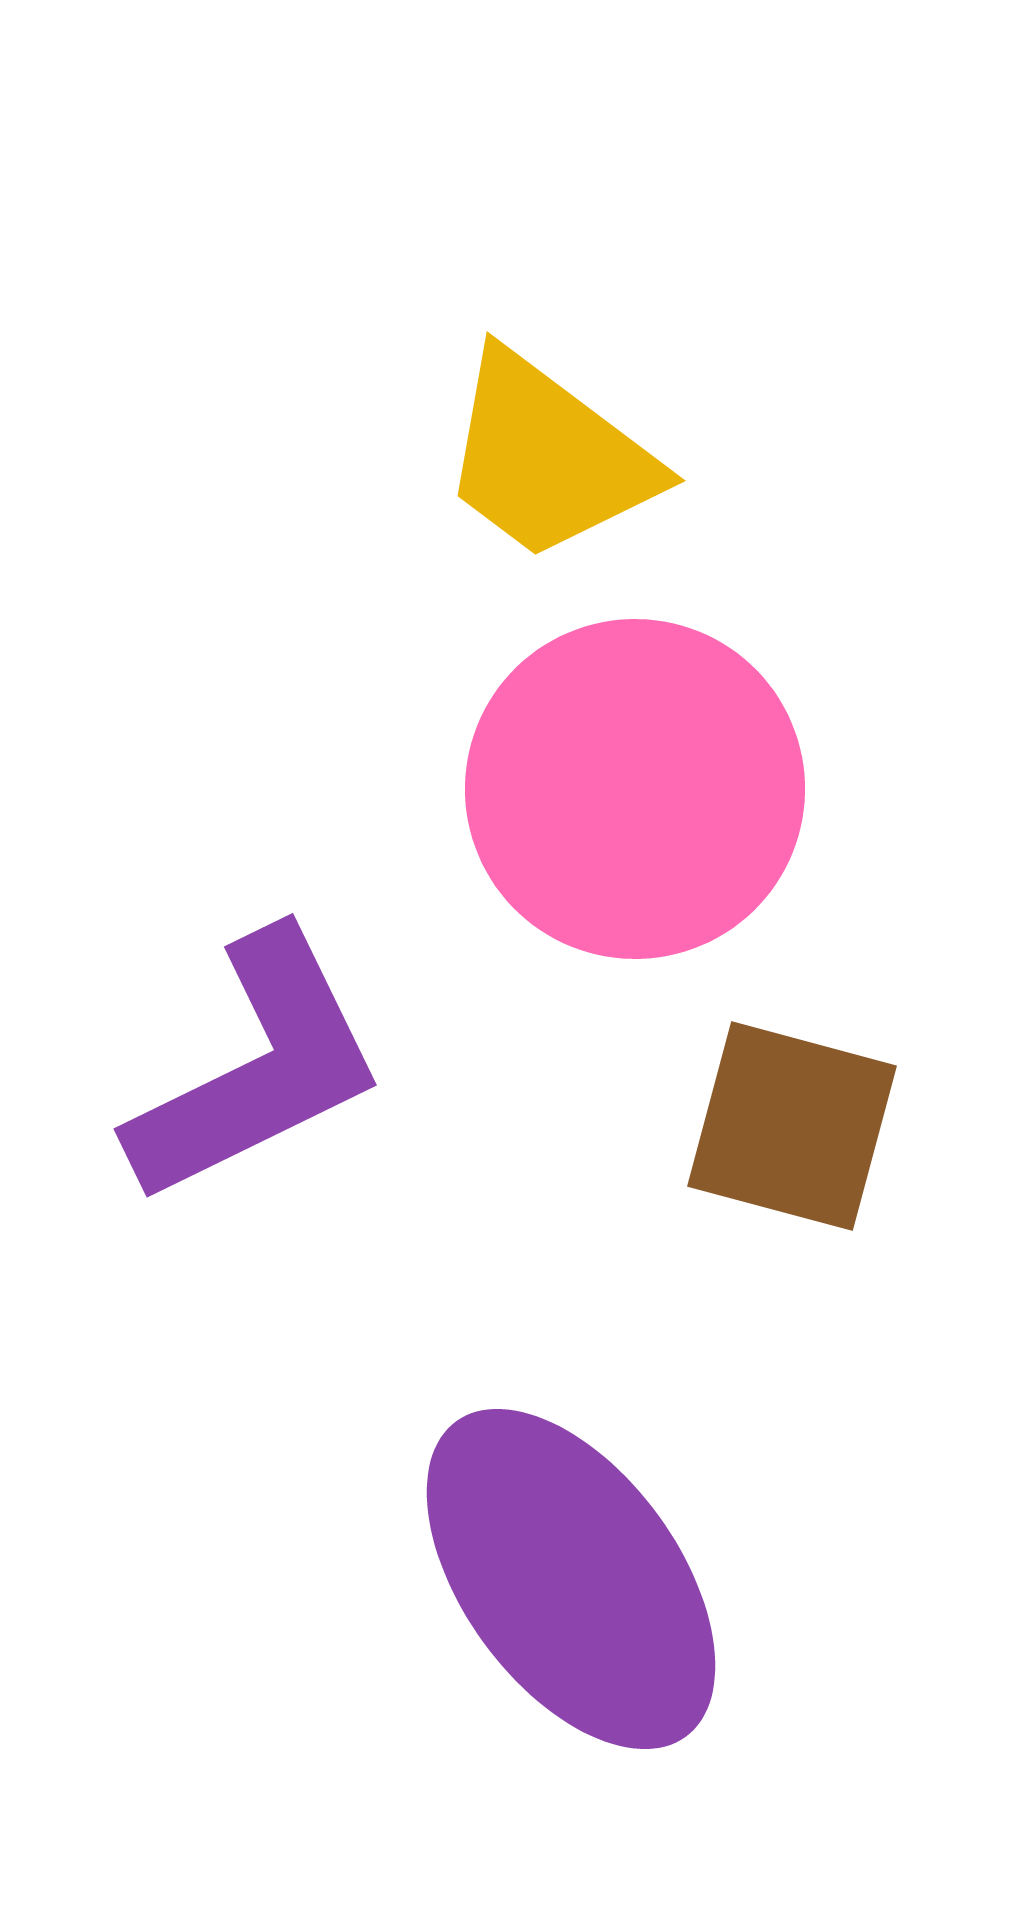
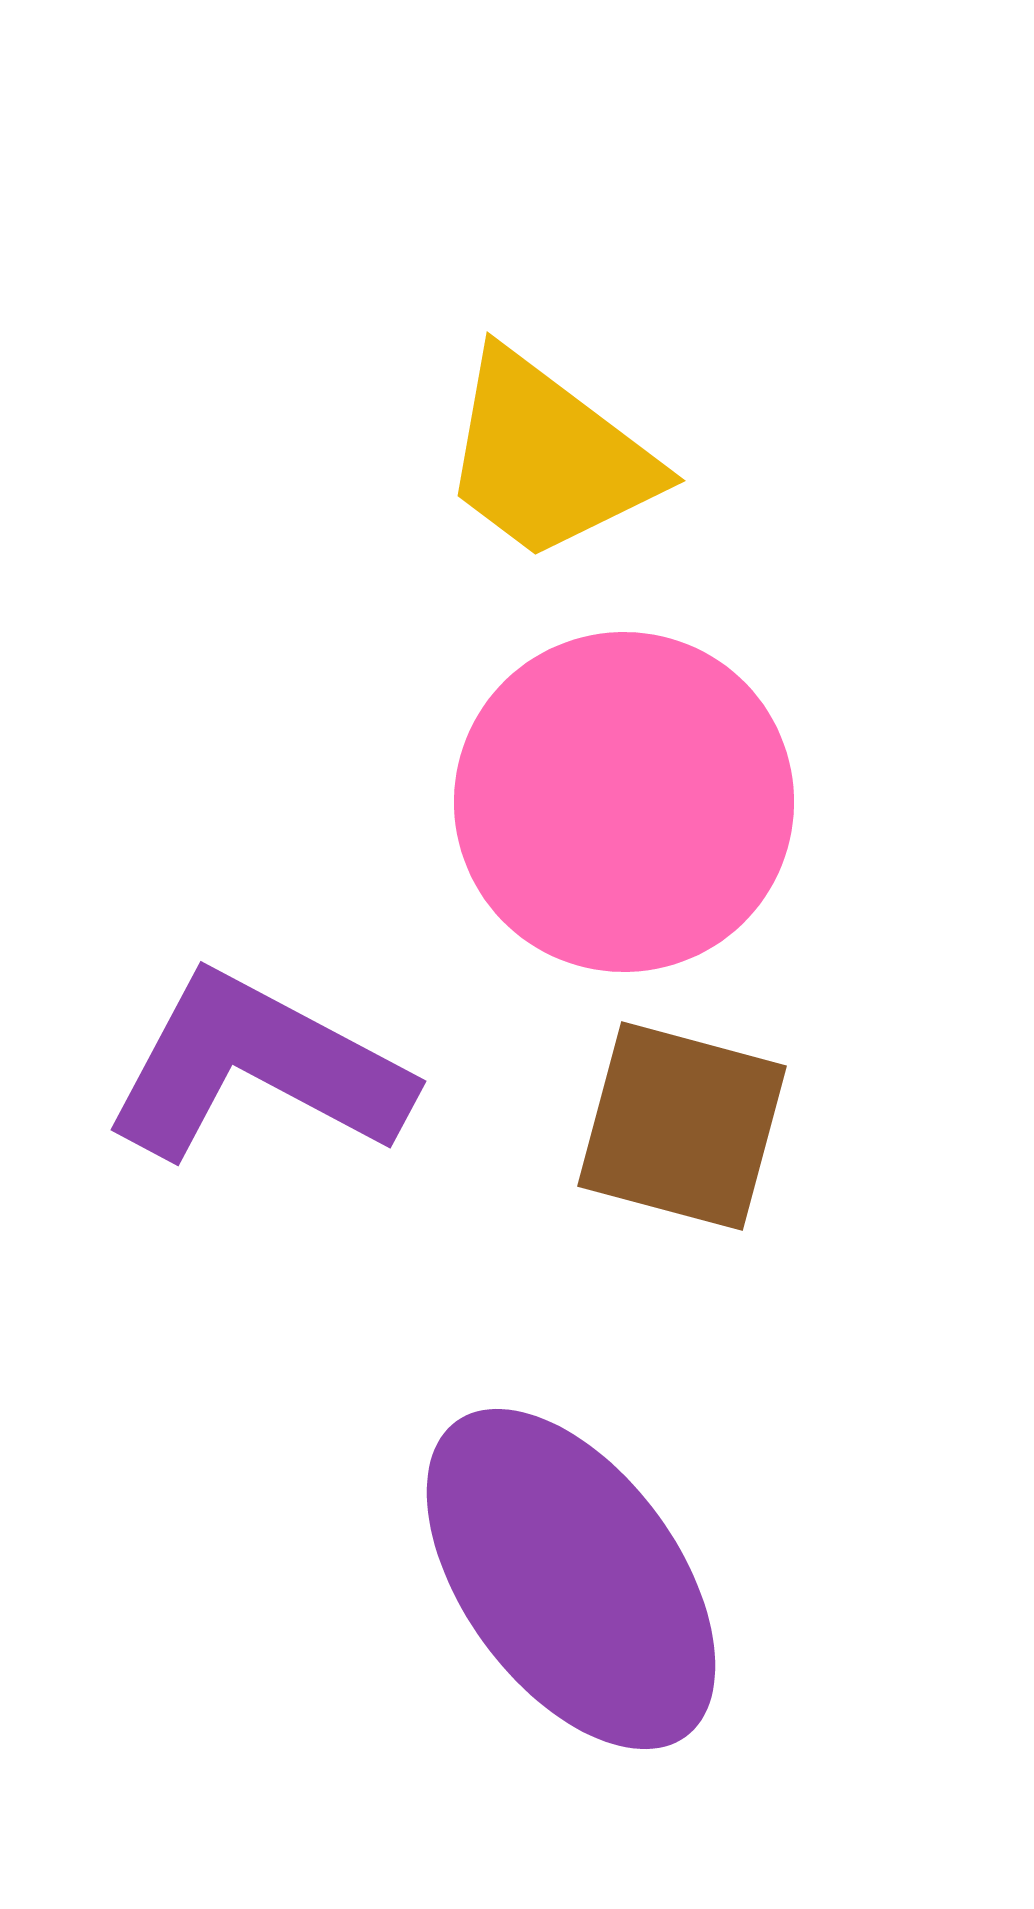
pink circle: moved 11 px left, 13 px down
purple L-shape: rotated 126 degrees counterclockwise
brown square: moved 110 px left
